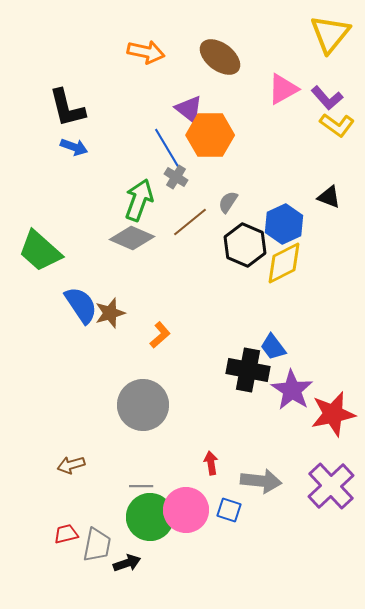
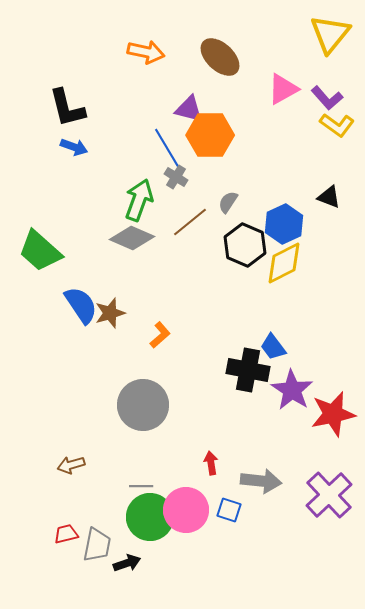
brown ellipse: rotated 6 degrees clockwise
purple triangle: rotated 24 degrees counterclockwise
purple cross: moved 2 px left, 9 px down
